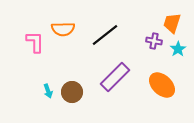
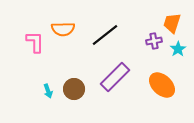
purple cross: rotated 21 degrees counterclockwise
brown circle: moved 2 px right, 3 px up
